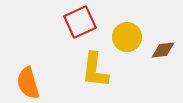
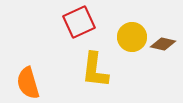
red square: moved 1 px left
yellow circle: moved 5 px right
brown diamond: moved 6 px up; rotated 20 degrees clockwise
